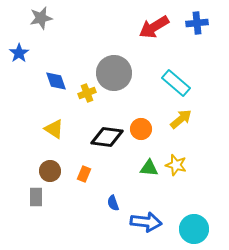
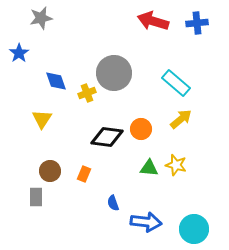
red arrow: moved 1 px left, 6 px up; rotated 48 degrees clockwise
yellow triangle: moved 12 px left, 10 px up; rotated 30 degrees clockwise
